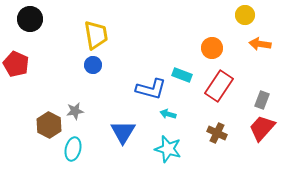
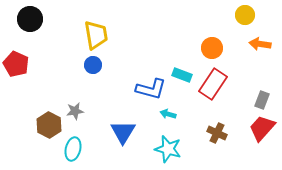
red rectangle: moved 6 px left, 2 px up
